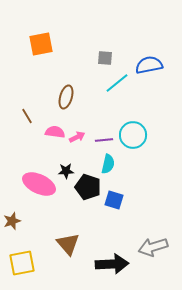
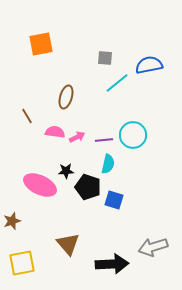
pink ellipse: moved 1 px right, 1 px down
